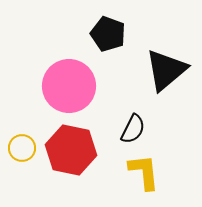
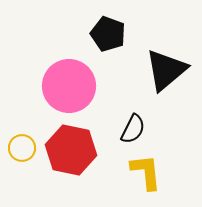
yellow L-shape: moved 2 px right
